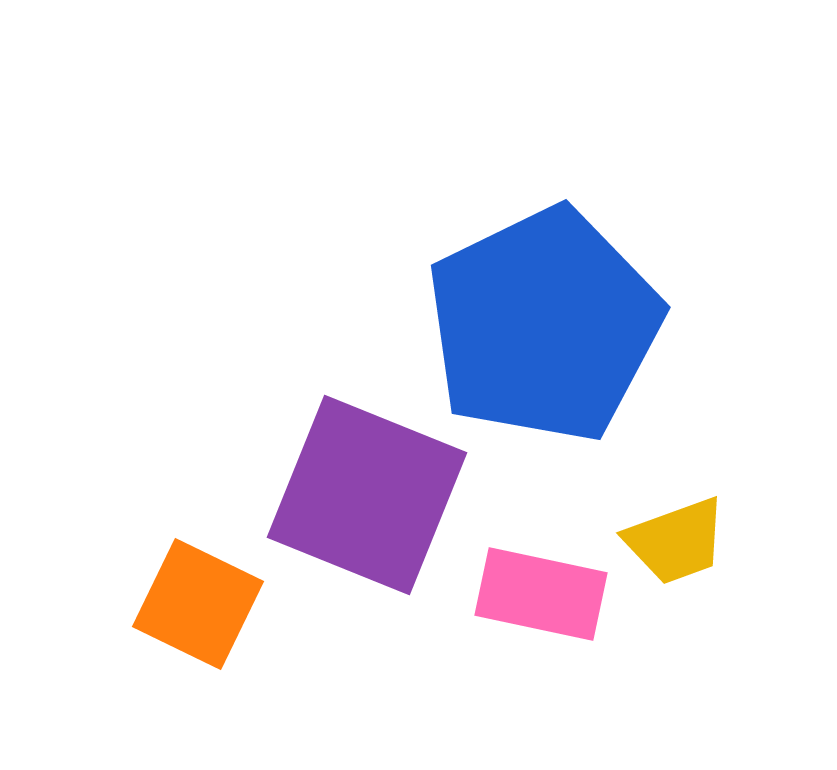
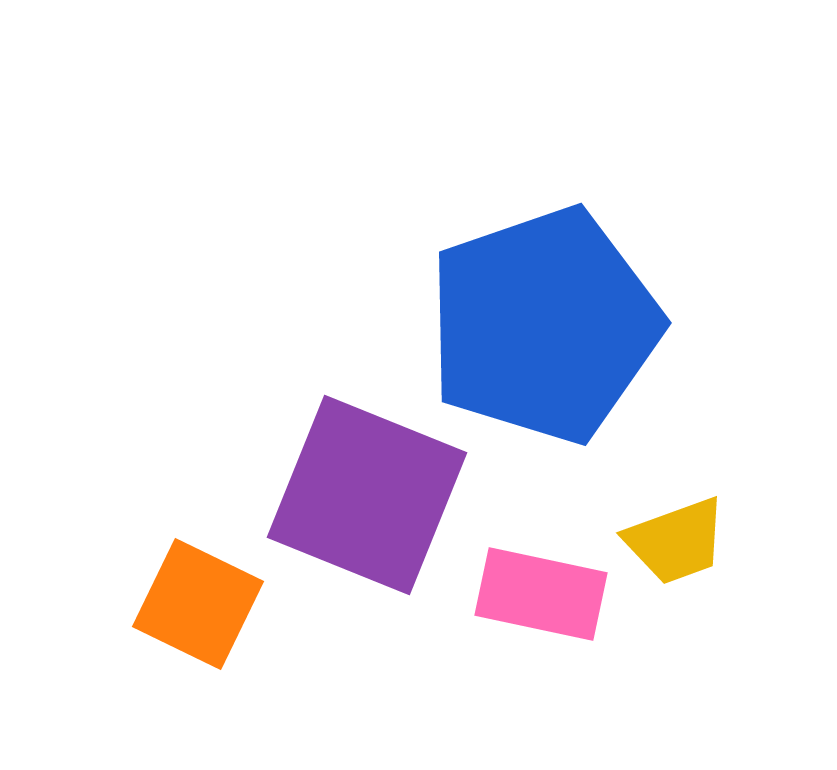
blue pentagon: rotated 7 degrees clockwise
